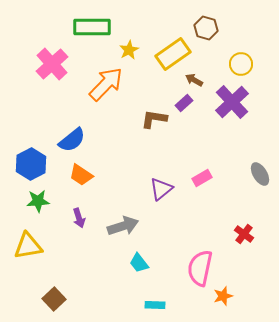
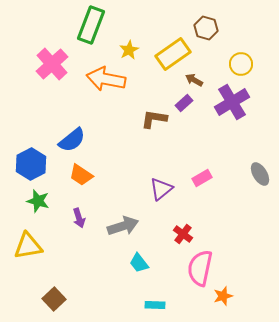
green rectangle: moved 1 px left, 2 px up; rotated 69 degrees counterclockwise
orange arrow: moved 5 px up; rotated 123 degrees counterclockwise
purple cross: rotated 12 degrees clockwise
green star: rotated 20 degrees clockwise
red cross: moved 61 px left
